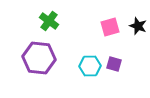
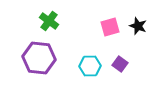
purple square: moved 6 px right; rotated 21 degrees clockwise
